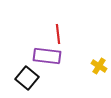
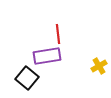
purple rectangle: rotated 16 degrees counterclockwise
yellow cross: rotated 28 degrees clockwise
